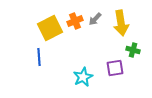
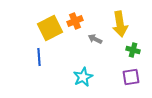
gray arrow: moved 20 px down; rotated 72 degrees clockwise
yellow arrow: moved 1 px left, 1 px down
purple square: moved 16 px right, 9 px down
